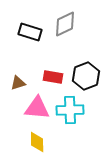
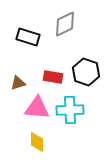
black rectangle: moved 2 px left, 5 px down
black hexagon: moved 4 px up; rotated 20 degrees counterclockwise
